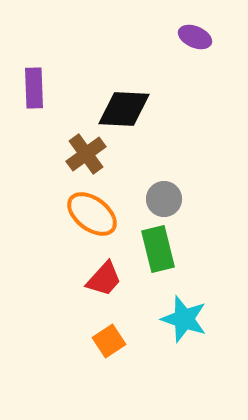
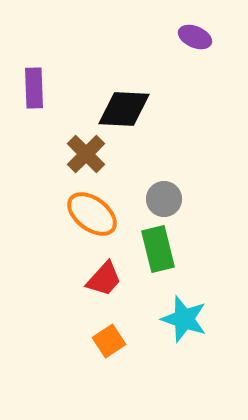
brown cross: rotated 9 degrees counterclockwise
